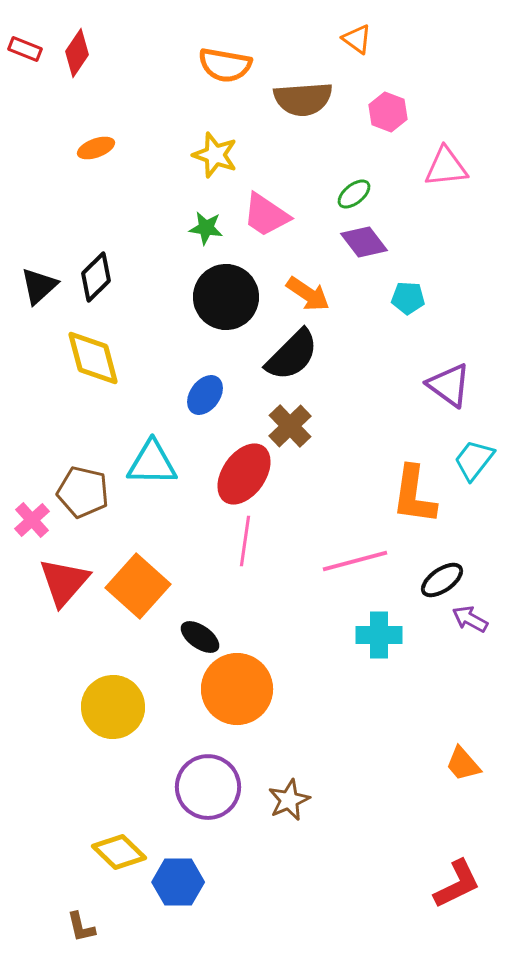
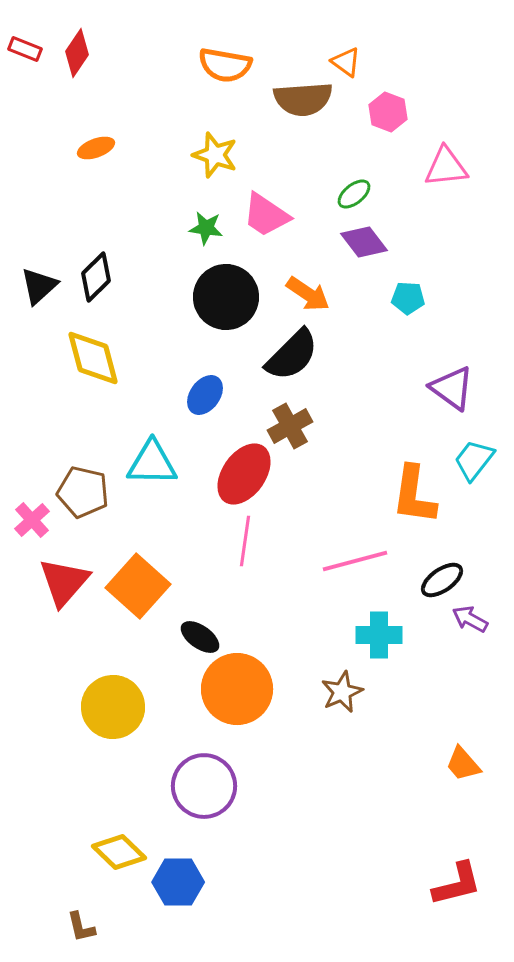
orange triangle at (357, 39): moved 11 px left, 23 px down
purple triangle at (449, 385): moved 3 px right, 3 px down
brown cross at (290, 426): rotated 15 degrees clockwise
purple circle at (208, 787): moved 4 px left, 1 px up
brown star at (289, 800): moved 53 px right, 108 px up
red L-shape at (457, 884): rotated 12 degrees clockwise
